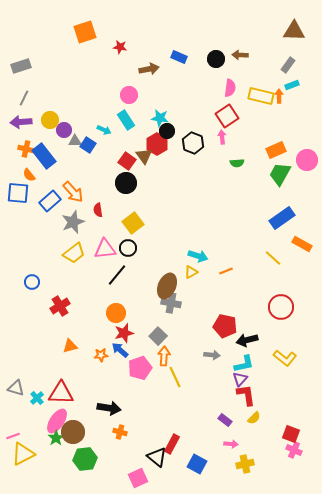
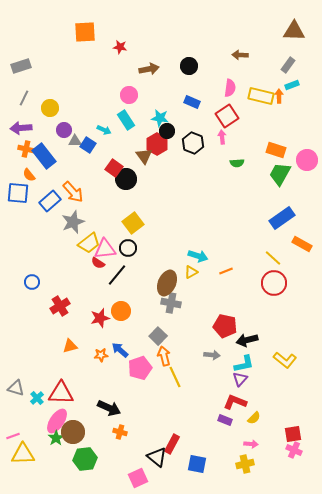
orange square at (85, 32): rotated 15 degrees clockwise
blue rectangle at (179, 57): moved 13 px right, 45 px down
black circle at (216, 59): moved 27 px left, 7 px down
yellow circle at (50, 120): moved 12 px up
purple arrow at (21, 122): moved 6 px down
orange rectangle at (276, 150): rotated 42 degrees clockwise
red square at (127, 161): moved 13 px left, 7 px down
black circle at (126, 183): moved 4 px up
red semicircle at (98, 210): moved 53 px down; rotated 48 degrees counterclockwise
yellow trapezoid at (74, 253): moved 15 px right, 10 px up
brown ellipse at (167, 286): moved 3 px up
red circle at (281, 307): moved 7 px left, 24 px up
orange circle at (116, 313): moved 5 px right, 2 px up
red star at (124, 333): moved 24 px left, 15 px up
orange arrow at (164, 356): rotated 18 degrees counterclockwise
yellow L-shape at (285, 358): moved 2 px down
red L-shape at (246, 395): moved 11 px left, 7 px down; rotated 60 degrees counterclockwise
black arrow at (109, 408): rotated 15 degrees clockwise
purple rectangle at (225, 420): rotated 16 degrees counterclockwise
red square at (291, 434): moved 2 px right; rotated 30 degrees counterclockwise
pink arrow at (231, 444): moved 20 px right
yellow triangle at (23, 454): rotated 25 degrees clockwise
blue square at (197, 464): rotated 18 degrees counterclockwise
